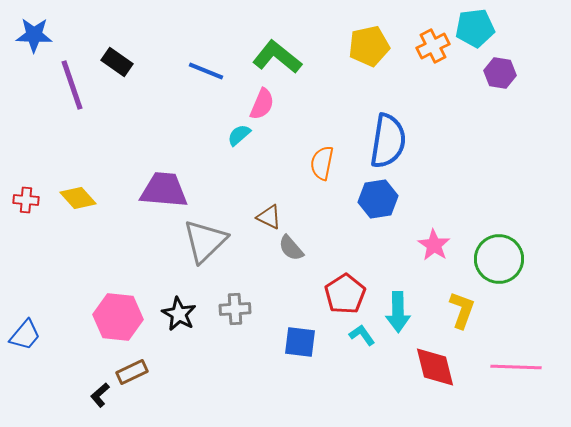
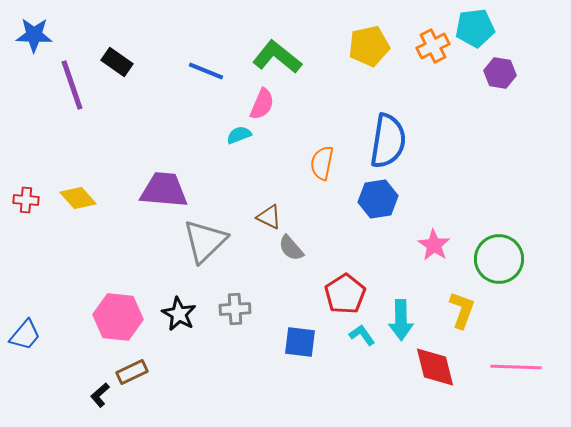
cyan semicircle: rotated 20 degrees clockwise
cyan arrow: moved 3 px right, 8 px down
